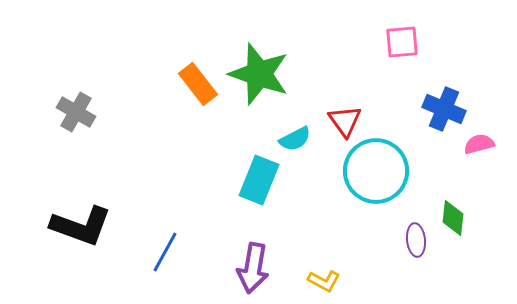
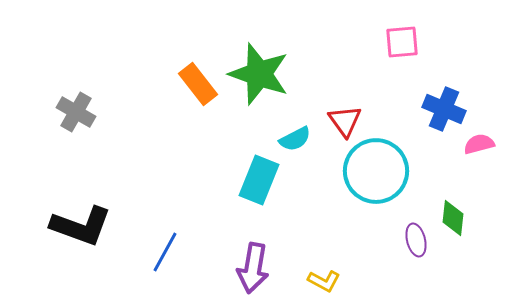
purple ellipse: rotated 8 degrees counterclockwise
